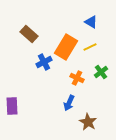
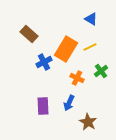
blue triangle: moved 3 px up
orange rectangle: moved 2 px down
green cross: moved 1 px up
purple rectangle: moved 31 px right
